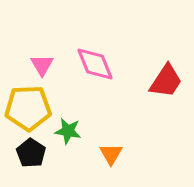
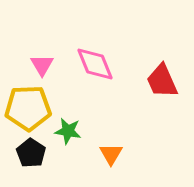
red trapezoid: moved 4 px left; rotated 123 degrees clockwise
